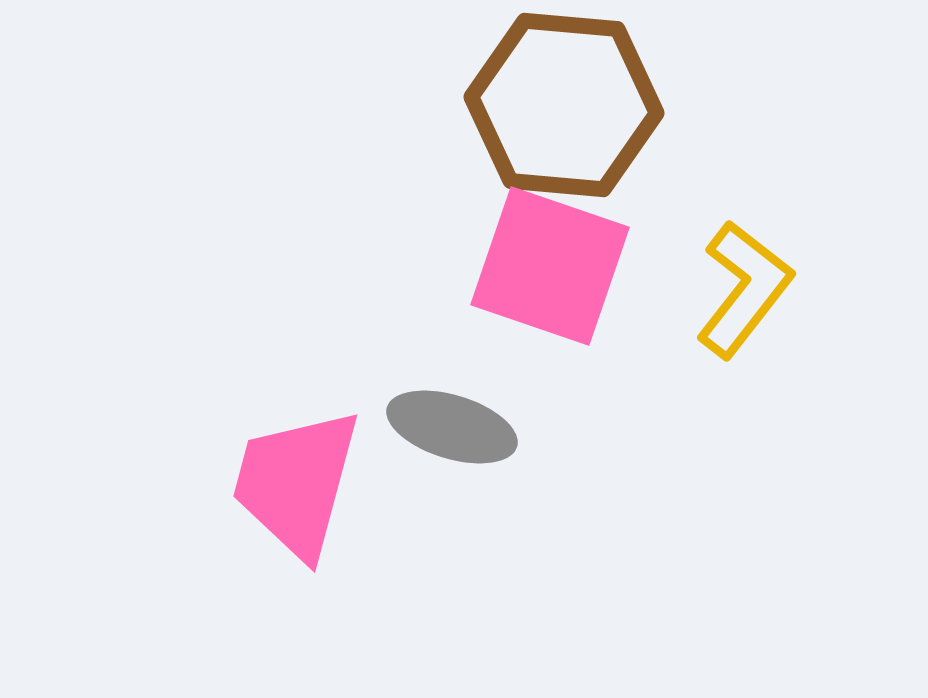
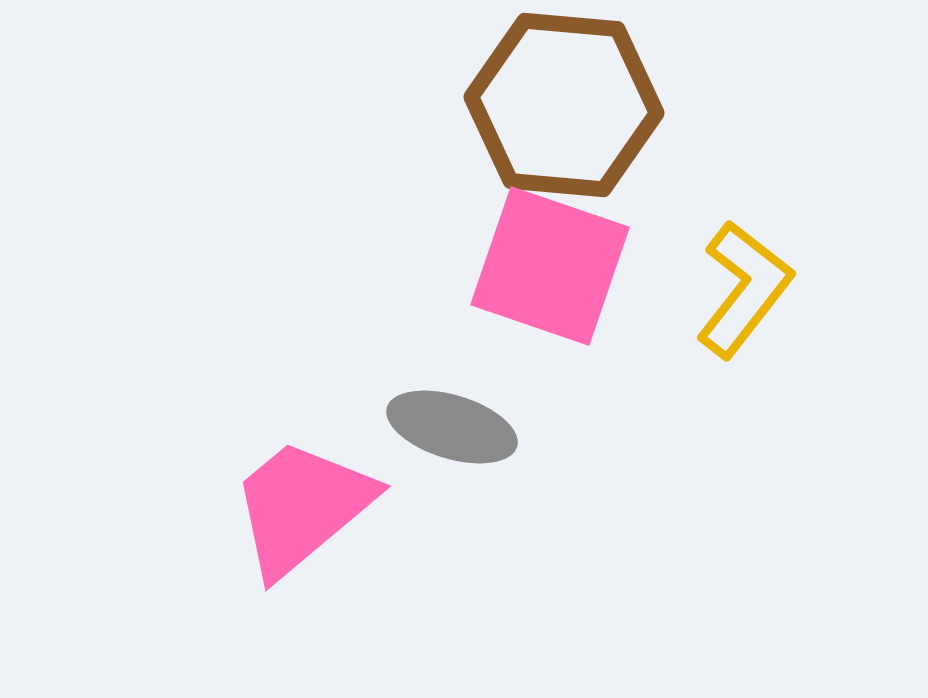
pink trapezoid: moved 6 px right, 24 px down; rotated 35 degrees clockwise
